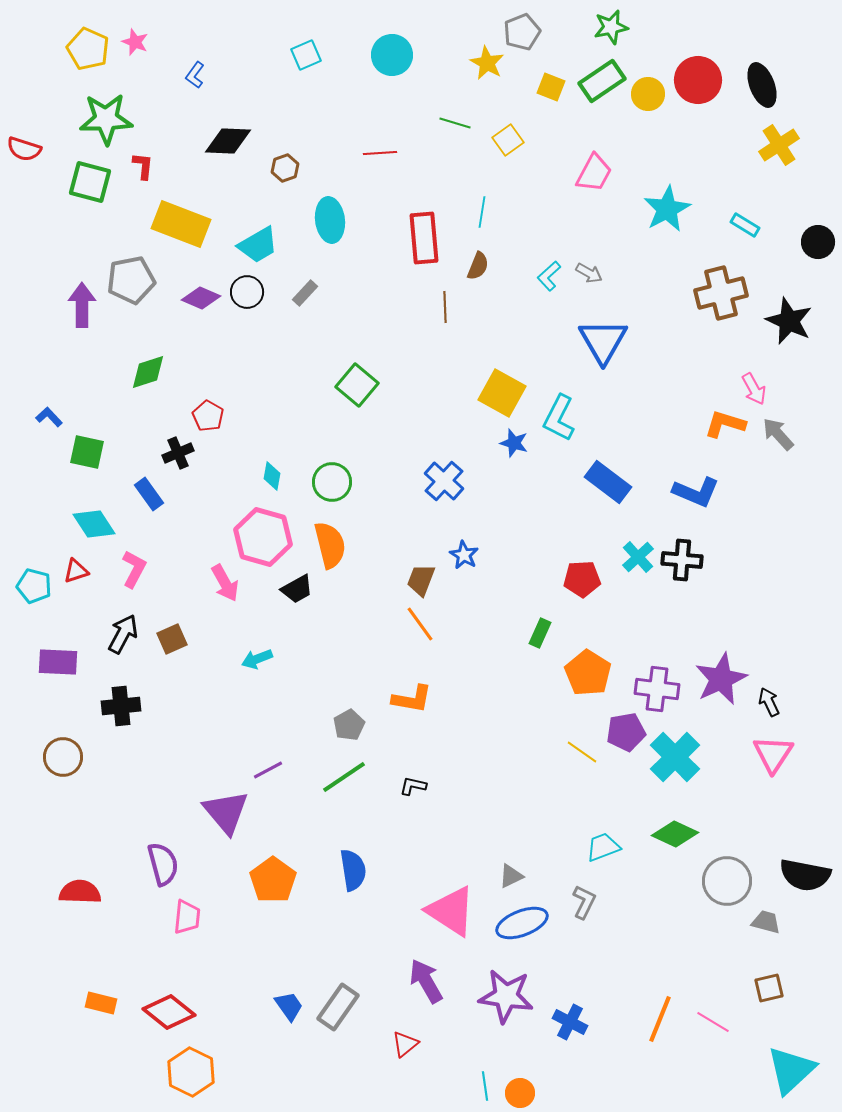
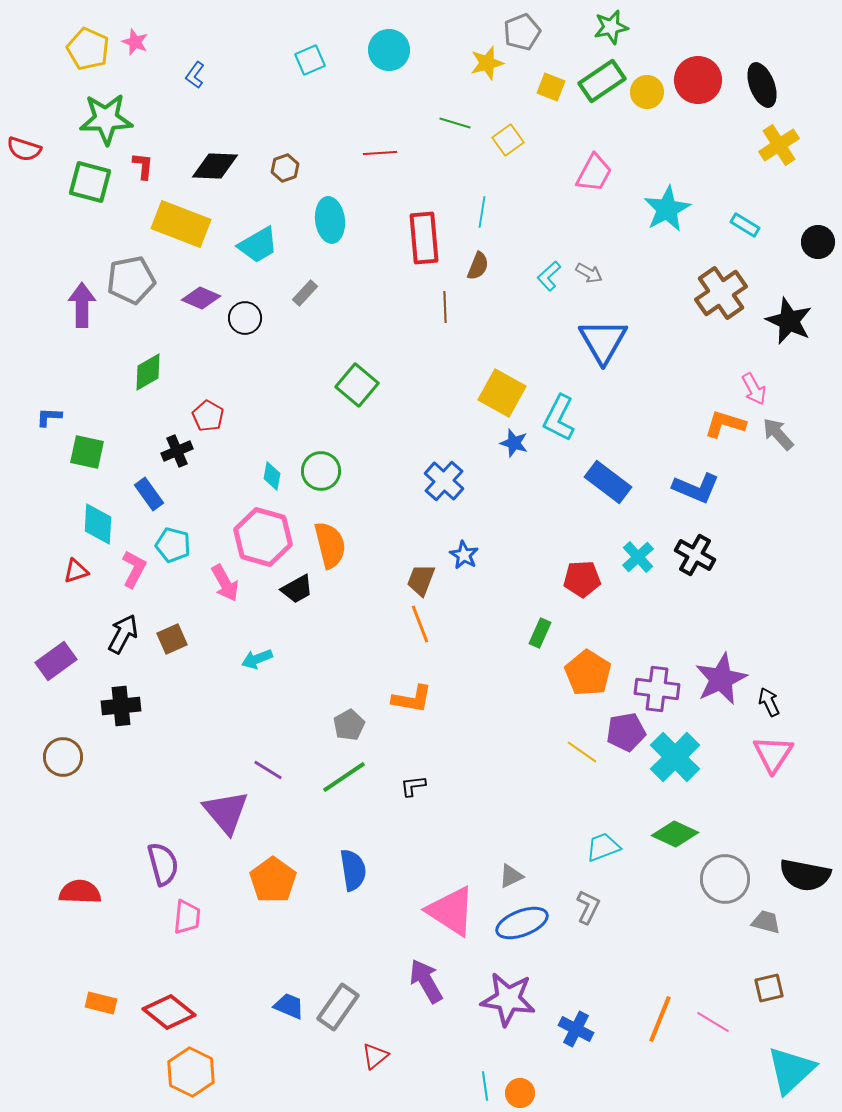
cyan square at (306, 55): moved 4 px right, 5 px down
cyan circle at (392, 55): moved 3 px left, 5 px up
yellow star at (487, 63): rotated 28 degrees clockwise
yellow circle at (648, 94): moved 1 px left, 2 px up
black diamond at (228, 141): moved 13 px left, 25 px down
black circle at (247, 292): moved 2 px left, 26 px down
brown cross at (721, 293): rotated 21 degrees counterclockwise
green diamond at (148, 372): rotated 12 degrees counterclockwise
blue L-shape at (49, 417): rotated 44 degrees counterclockwise
black cross at (178, 453): moved 1 px left, 2 px up
green circle at (332, 482): moved 11 px left, 11 px up
blue L-shape at (696, 492): moved 4 px up
cyan diamond at (94, 524): moved 4 px right; rotated 36 degrees clockwise
black cross at (682, 560): moved 13 px right, 5 px up; rotated 24 degrees clockwise
cyan pentagon at (34, 586): moved 139 px right, 41 px up
orange line at (420, 624): rotated 15 degrees clockwise
purple rectangle at (58, 662): moved 2 px left, 1 px up; rotated 39 degrees counterclockwise
purple line at (268, 770): rotated 60 degrees clockwise
black L-shape at (413, 786): rotated 20 degrees counterclockwise
gray circle at (727, 881): moved 2 px left, 2 px up
gray L-shape at (584, 902): moved 4 px right, 5 px down
purple star at (506, 996): moved 2 px right, 3 px down
blue trapezoid at (289, 1006): rotated 32 degrees counterclockwise
blue cross at (570, 1022): moved 6 px right, 7 px down
red triangle at (405, 1044): moved 30 px left, 12 px down
